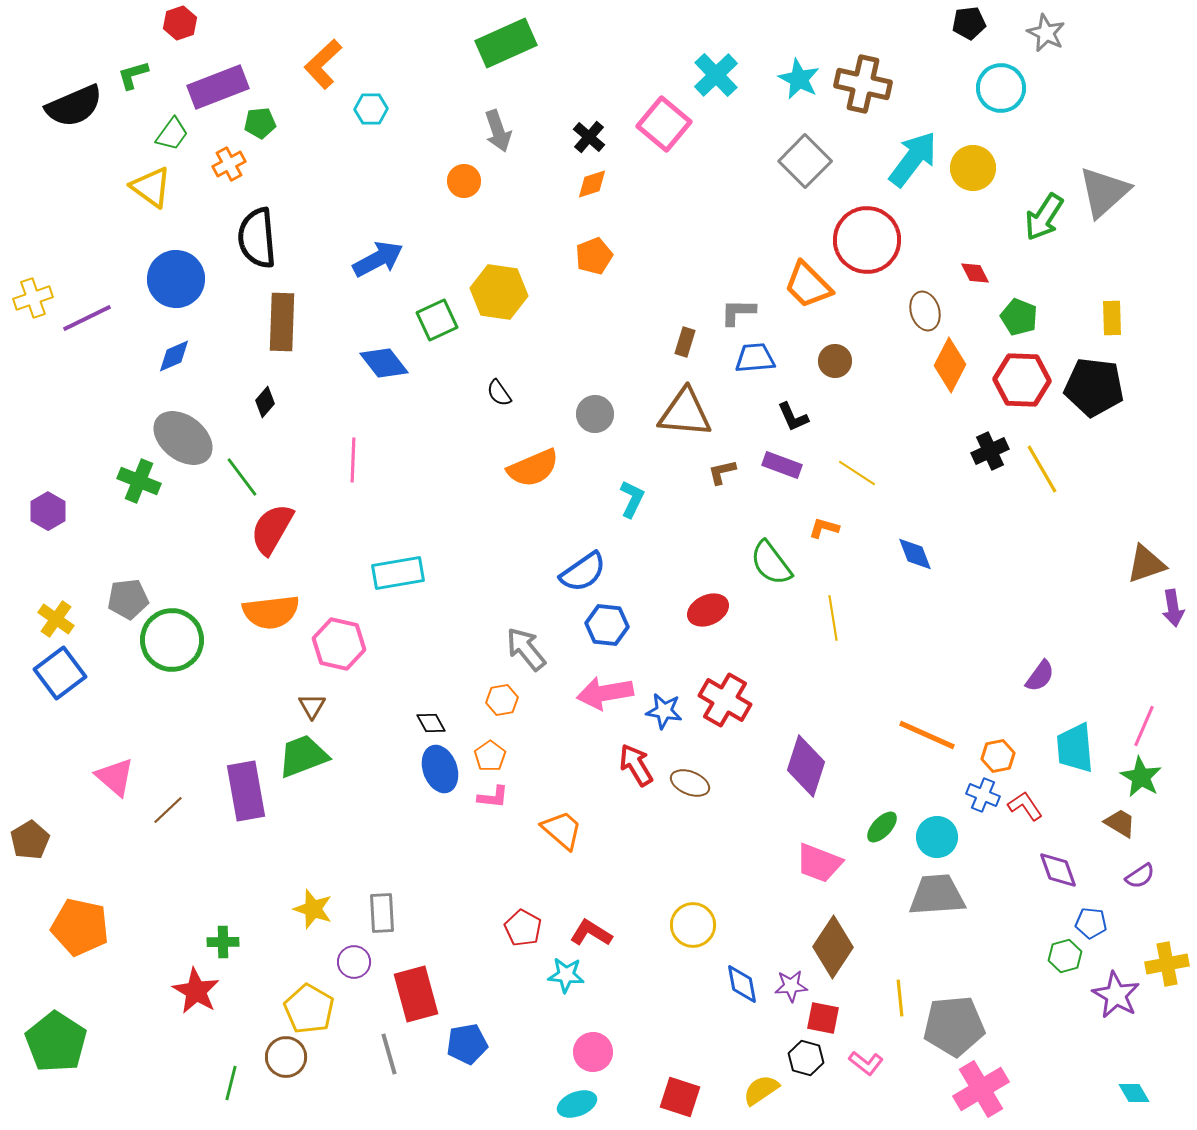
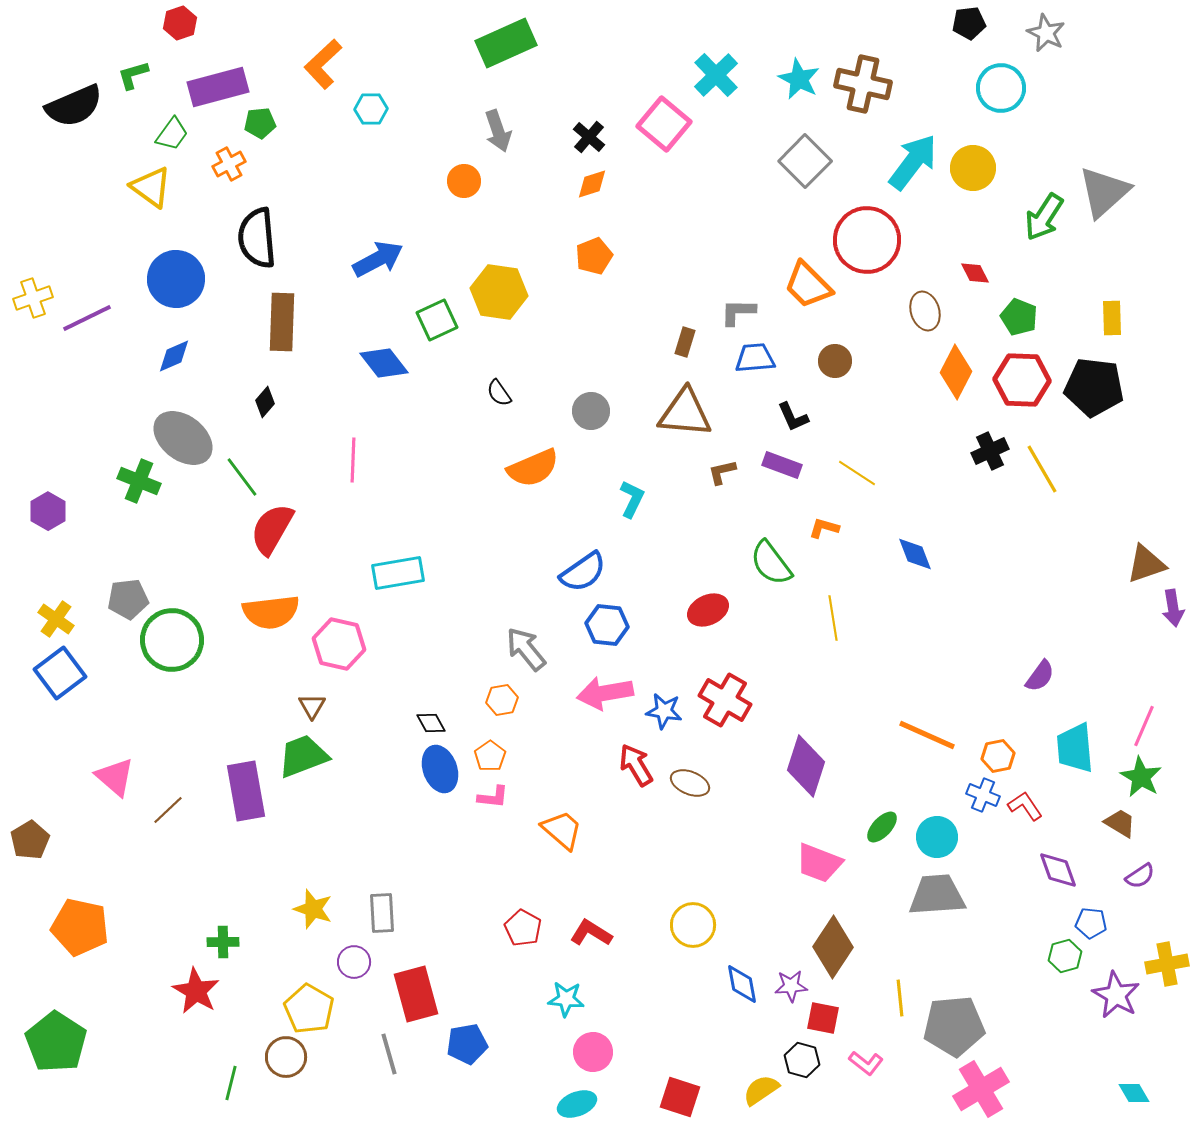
purple rectangle at (218, 87): rotated 6 degrees clockwise
cyan arrow at (913, 159): moved 3 px down
orange diamond at (950, 365): moved 6 px right, 7 px down
gray circle at (595, 414): moved 4 px left, 3 px up
cyan star at (566, 975): moved 24 px down
black hexagon at (806, 1058): moved 4 px left, 2 px down
